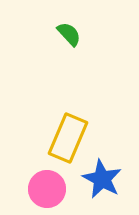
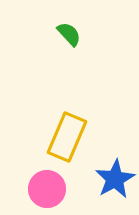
yellow rectangle: moved 1 px left, 1 px up
blue star: moved 13 px right; rotated 15 degrees clockwise
